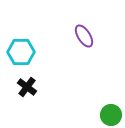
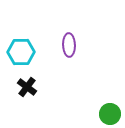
purple ellipse: moved 15 px left, 9 px down; rotated 30 degrees clockwise
green circle: moved 1 px left, 1 px up
